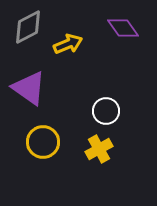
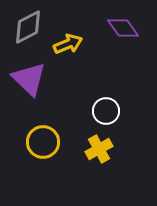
purple triangle: moved 9 px up; rotated 9 degrees clockwise
